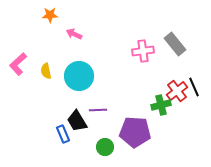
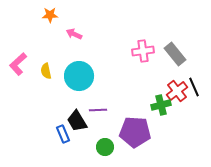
gray rectangle: moved 10 px down
